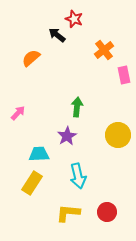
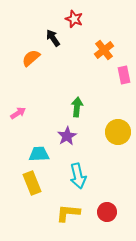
black arrow: moved 4 px left, 3 px down; rotated 18 degrees clockwise
pink arrow: rotated 14 degrees clockwise
yellow circle: moved 3 px up
yellow rectangle: rotated 55 degrees counterclockwise
